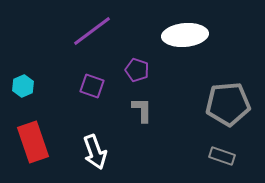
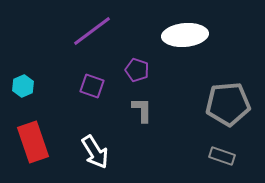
white arrow: rotated 12 degrees counterclockwise
